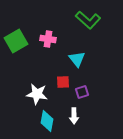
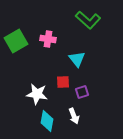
white arrow: rotated 21 degrees counterclockwise
